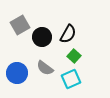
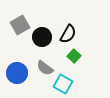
cyan square: moved 8 px left, 5 px down; rotated 36 degrees counterclockwise
